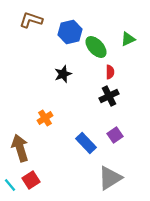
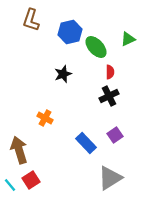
brown L-shape: rotated 90 degrees counterclockwise
orange cross: rotated 28 degrees counterclockwise
brown arrow: moved 1 px left, 2 px down
